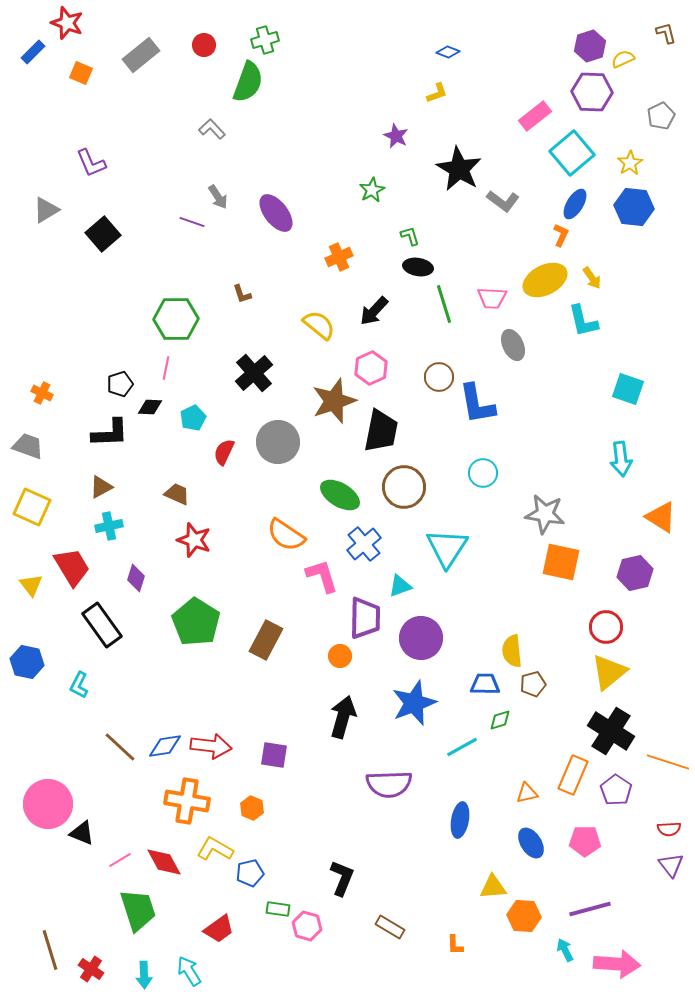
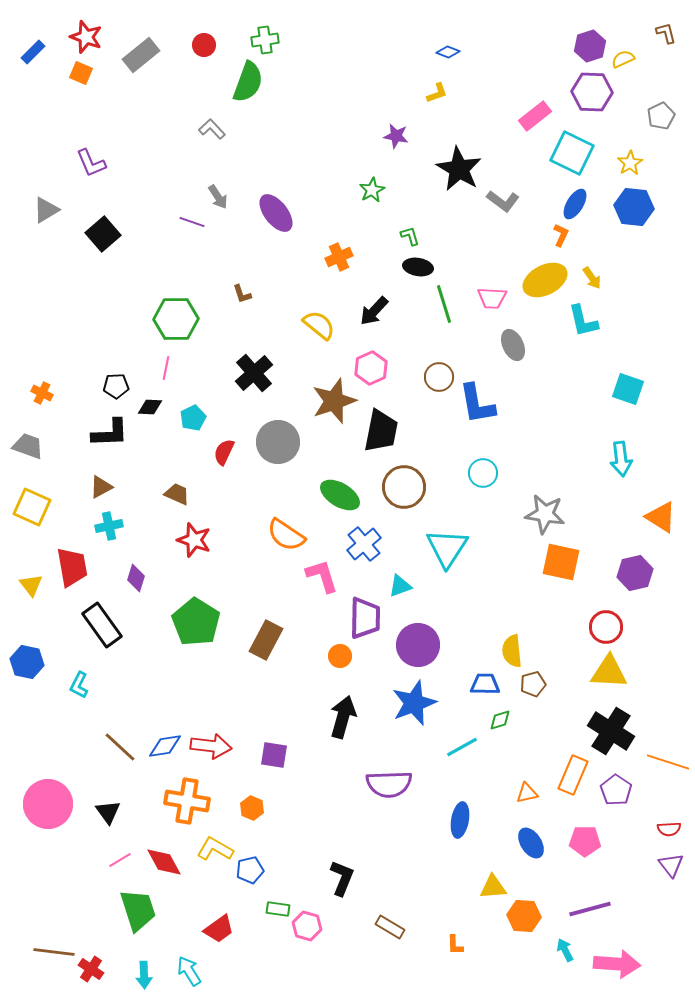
red star at (67, 23): moved 19 px right, 14 px down
green cross at (265, 40): rotated 8 degrees clockwise
purple star at (396, 136): rotated 15 degrees counterclockwise
cyan square at (572, 153): rotated 24 degrees counterclockwise
black pentagon at (120, 384): moved 4 px left, 2 px down; rotated 15 degrees clockwise
red trapezoid at (72, 567): rotated 21 degrees clockwise
purple circle at (421, 638): moved 3 px left, 7 px down
yellow triangle at (609, 672): rotated 42 degrees clockwise
black triangle at (82, 833): moved 26 px right, 21 px up; rotated 32 degrees clockwise
blue pentagon at (250, 873): moved 3 px up
brown line at (50, 950): moved 4 px right, 2 px down; rotated 66 degrees counterclockwise
